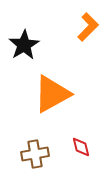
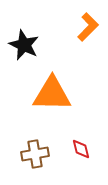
black star: rotated 16 degrees counterclockwise
orange triangle: rotated 30 degrees clockwise
red diamond: moved 2 px down
